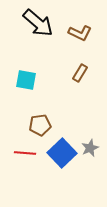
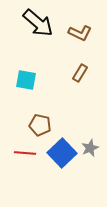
brown pentagon: rotated 20 degrees clockwise
